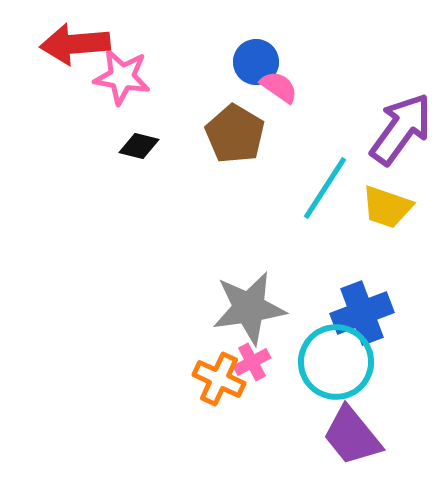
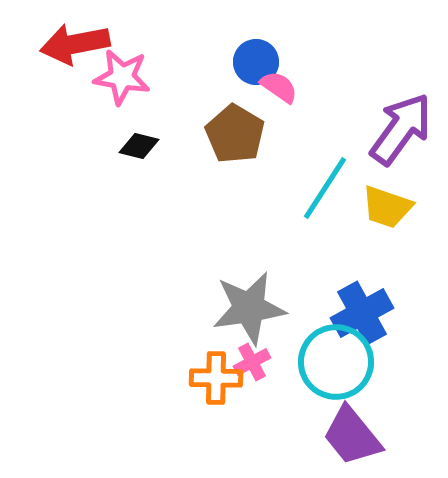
red arrow: rotated 6 degrees counterclockwise
blue cross: rotated 8 degrees counterclockwise
orange cross: moved 3 px left, 1 px up; rotated 24 degrees counterclockwise
